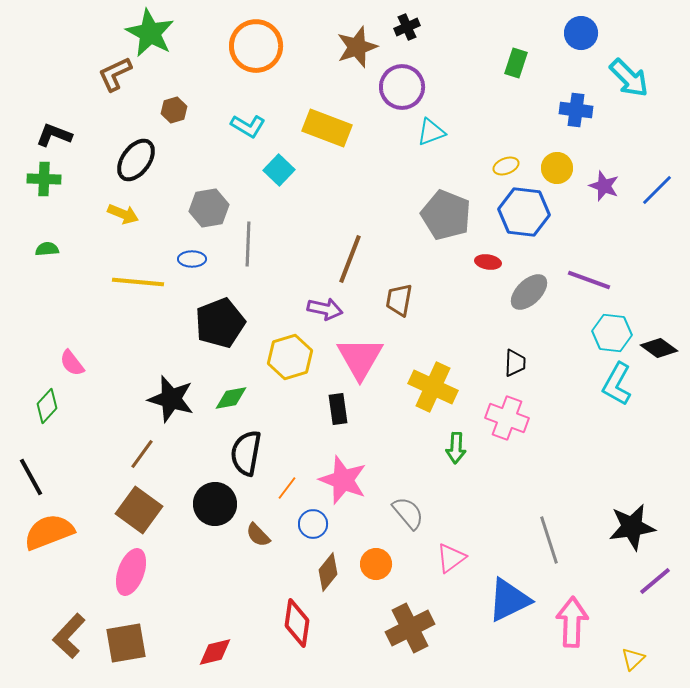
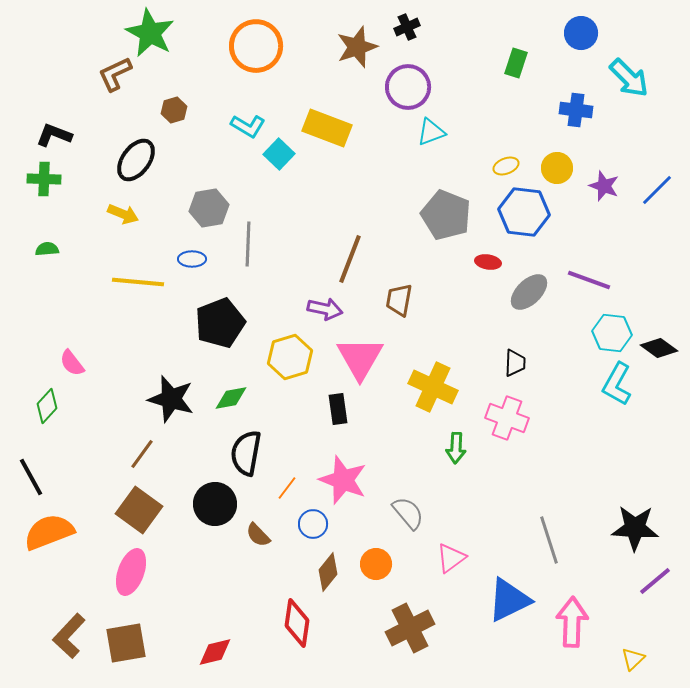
purple circle at (402, 87): moved 6 px right
cyan square at (279, 170): moved 16 px up
black star at (632, 527): moved 3 px right, 1 px down; rotated 12 degrees clockwise
